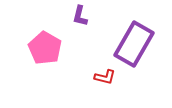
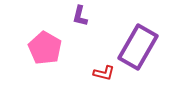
purple rectangle: moved 4 px right, 3 px down
red L-shape: moved 1 px left, 4 px up
